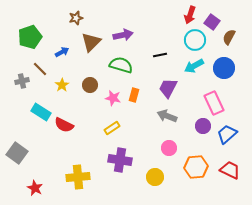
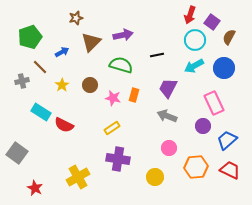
black line: moved 3 px left
brown line: moved 2 px up
blue trapezoid: moved 6 px down
purple cross: moved 2 px left, 1 px up
yellow cross: rotated 25 degrees counterclockwise
